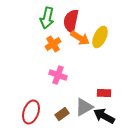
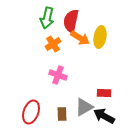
yellow ellipse: rotated 15 degrees counterclockwise
brown rectangle: rotated 56 degrees counterclockwise
